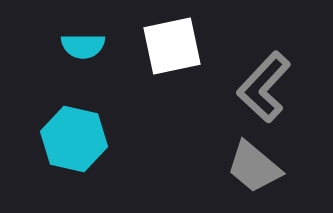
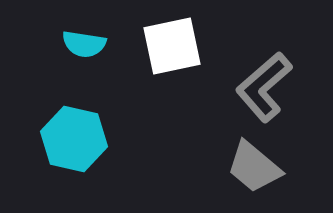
cyan semicircle: moved 1 px right, 2 px up; rotated 9 degrees clockwise
gray L-shape: rotated 6 degrees clockwise
